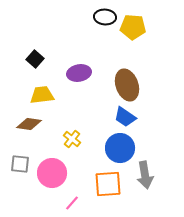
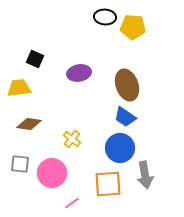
black square: rotated 18 degrees counterclockwise
yellow trapezoid: moved 23 px left, 7 px up
pink line: rotated 14 degrees clockwise
